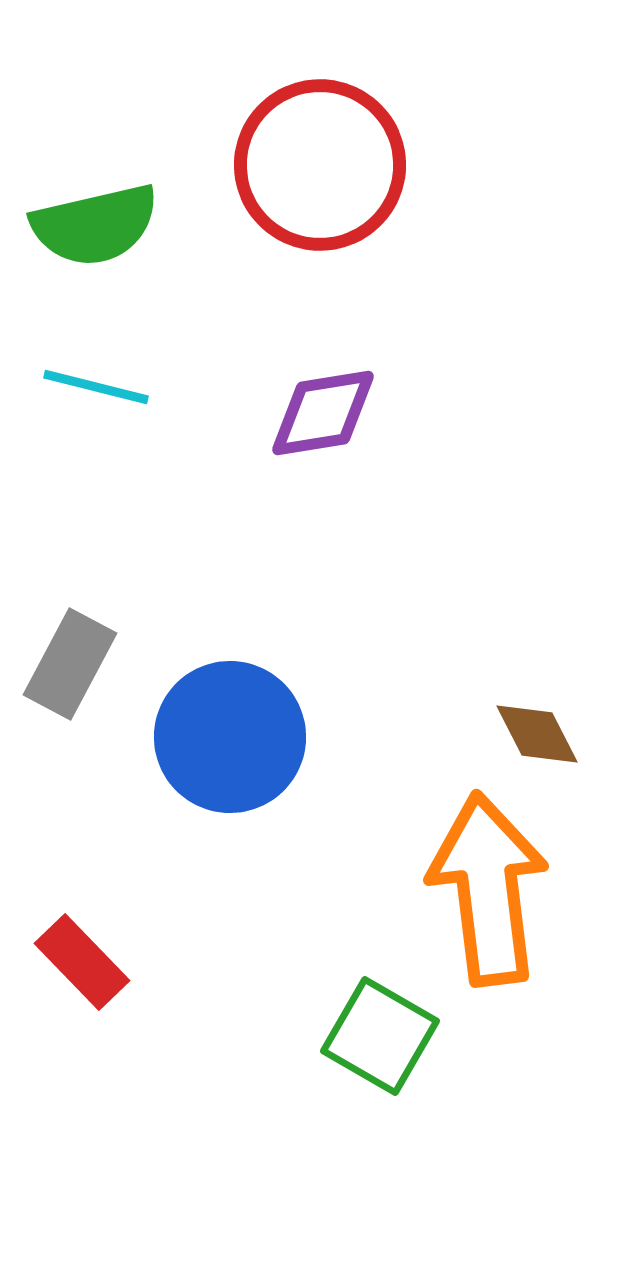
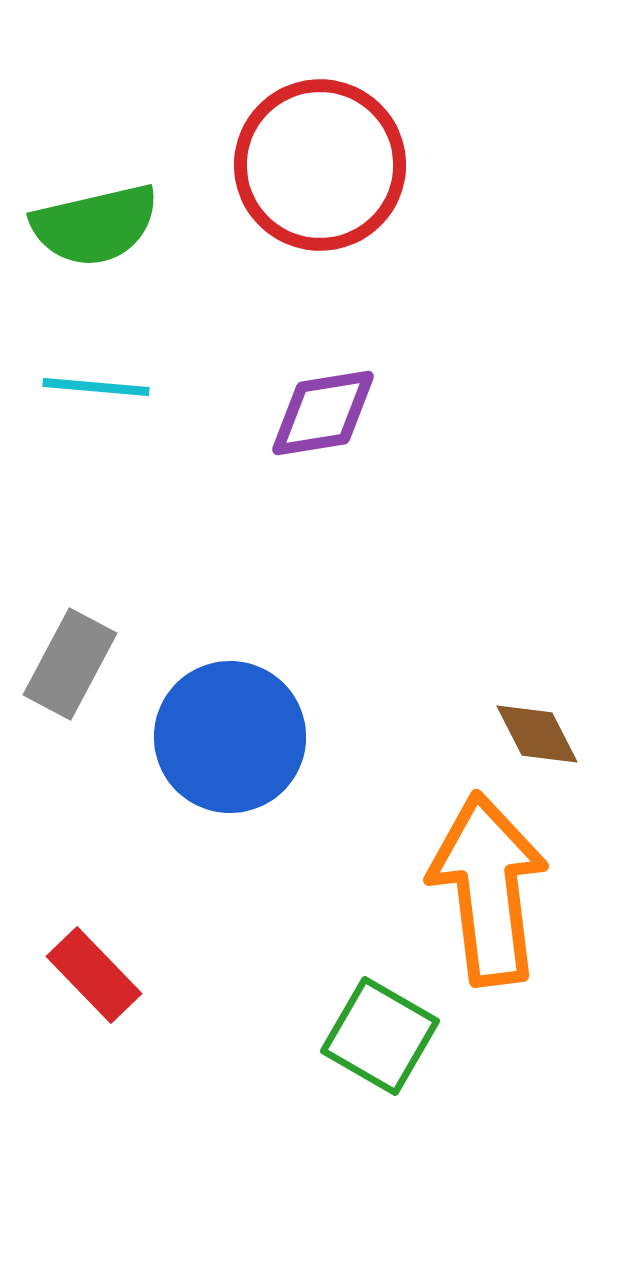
cyan line: rotated 9 degrees counterclockwise
red rectangle: moved 12 px right, 13 px down
